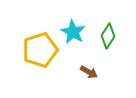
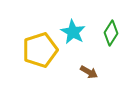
green diamond: moved 3 px right, 3 px up
